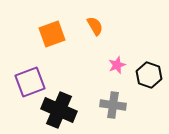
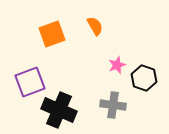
black hexagon: moved 5 px left, 3 px down
